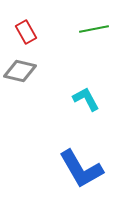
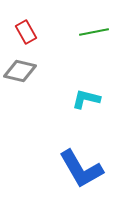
green line: moved 3 px down
cyan L-shape: rotated 48 degrees counterclockwise
